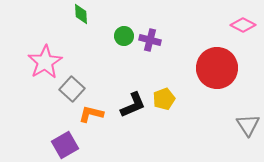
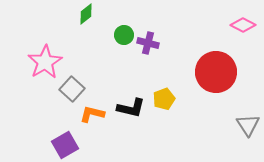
green diamond: moved 5 px right; rotated 55 degrees clockwise
green circle: moved 1 px up
purple cross: moved 2 px left, 3 px down
red circle: moved 1 px left, 4 px down
black L-shape: moved 2 px left, 3 px down; rotated 36 degrees clockwise
orange L-shape: moved 1 px right
